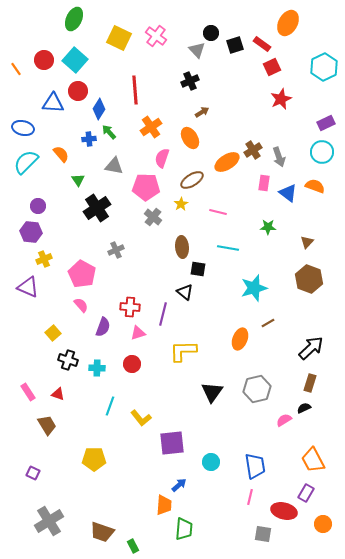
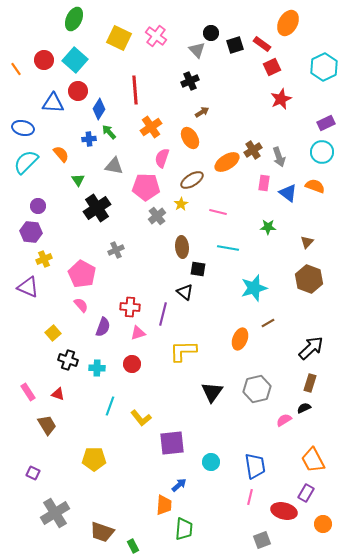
gray cross at (153, 217): moved 4 px right, 1 px up; rotated 12 degrees clockwise
gray cross at (49, 521): moved 6 px right, 8 px up
gray square at (263, 534): moved 1 px left, 6 px down; rotated 30 degrees counterclockwise
